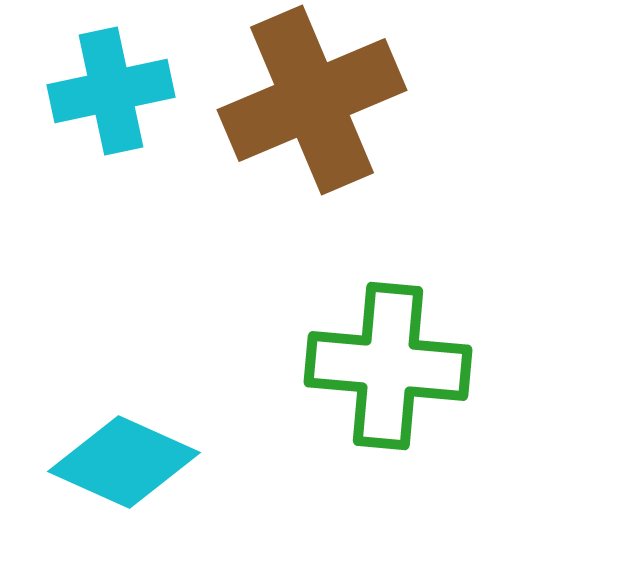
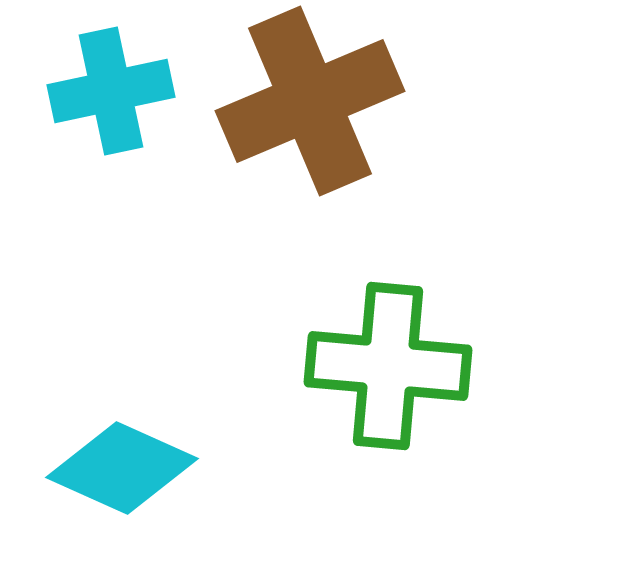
brown cross: moved 2 px left, 1 px down
cyan diamond: moved 2 px left, 6 px down
